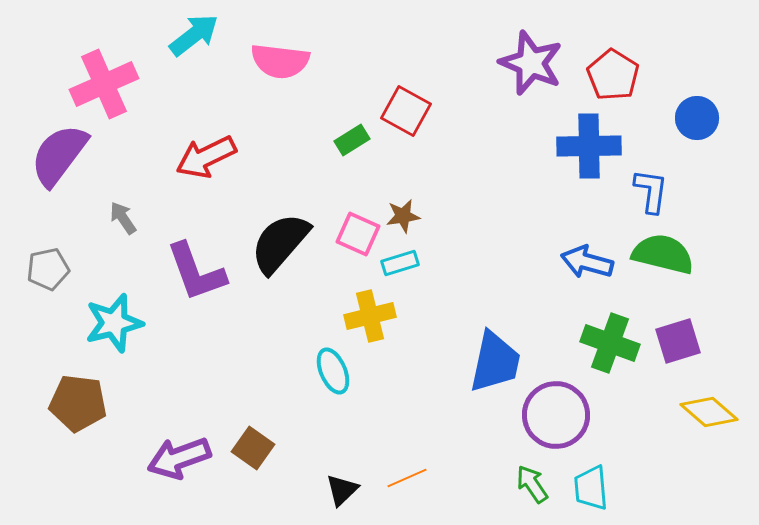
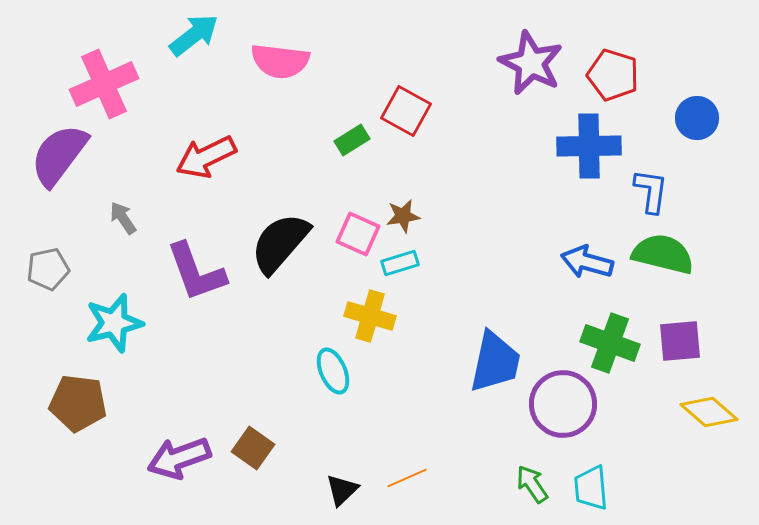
purple star: rotated 4 degrees clockwise
red pentagon: rotated 15 degrees counterclockwise
yellow cross: rotated 30 degrees clockwise
purple square: moved 2 px right; rotated 12 degrees clockwise
purple circle: moved 7 px right, 11 px up
